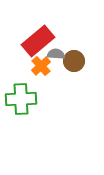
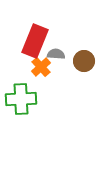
red rectangle: moved 3 px left; rotated 28 degrees counterclockwise
brown circle: moved 10 px right
orange cross: moved 1 px down
